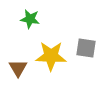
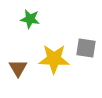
yellow star: moved 3 px right, 3 px down
